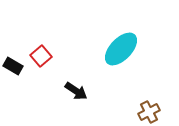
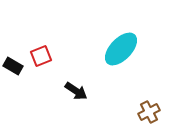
red square: rotated 20 degrees clockwise
